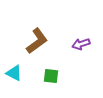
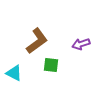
green square: moved 11 px up
